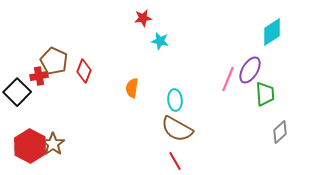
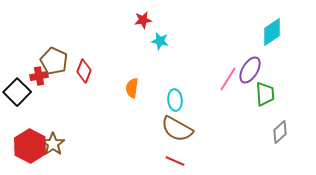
red star: moved 2 px down
pink line: rotated 10 degrees clockwise
red line: rotated 36 degrees counterclockwise
